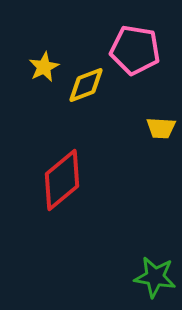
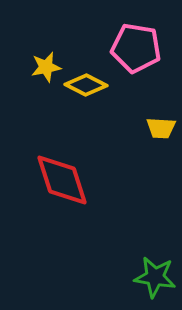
pink pentagon: moved 1 px right, 2 px up
yellow star: moved 2 px right; rotated 16 degrees clockwise
yellow diamond: rotated 48 degrees clockwise
red diamond: rotated 68 degrees counterclockwise
